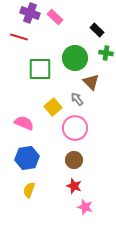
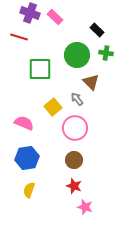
green circle: moved 2 px right, 3 px up
